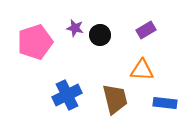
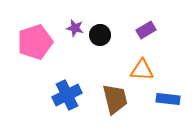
blue rectangle: moved 3 px right, 4 px up
